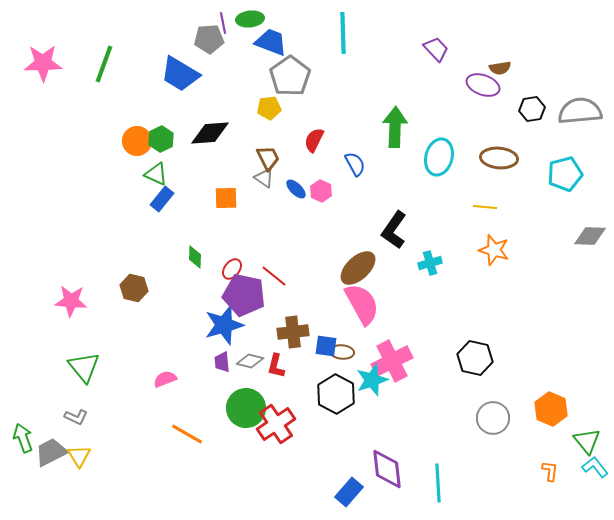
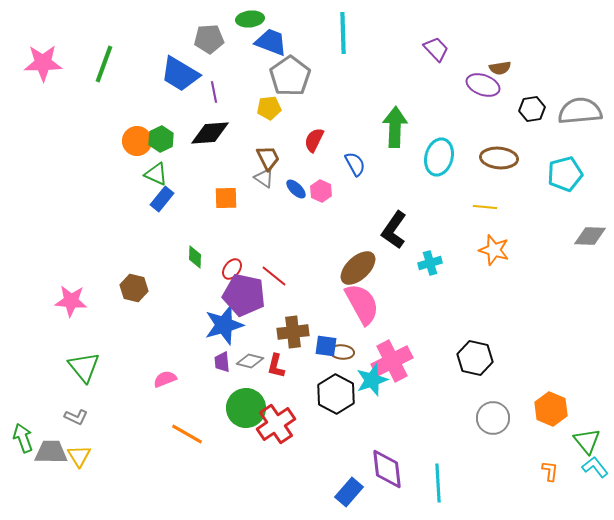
purple line at (223, 23): moved 9 px left, 69 px down
gray trapezoid at (51, 452): rotated 28 degrees clockwise
